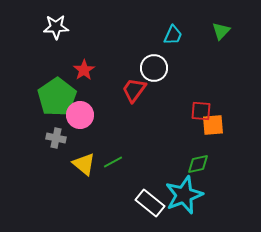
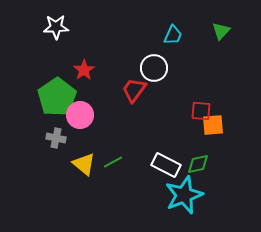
white rectangle: moved 16 px right, 38 px up; rotated 12 degrees counterclockwise
